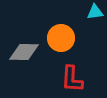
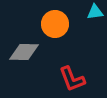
orange circle: moved 6 px left, 14 px up
red L-shape: rotated 24 degrees counterclockwise
